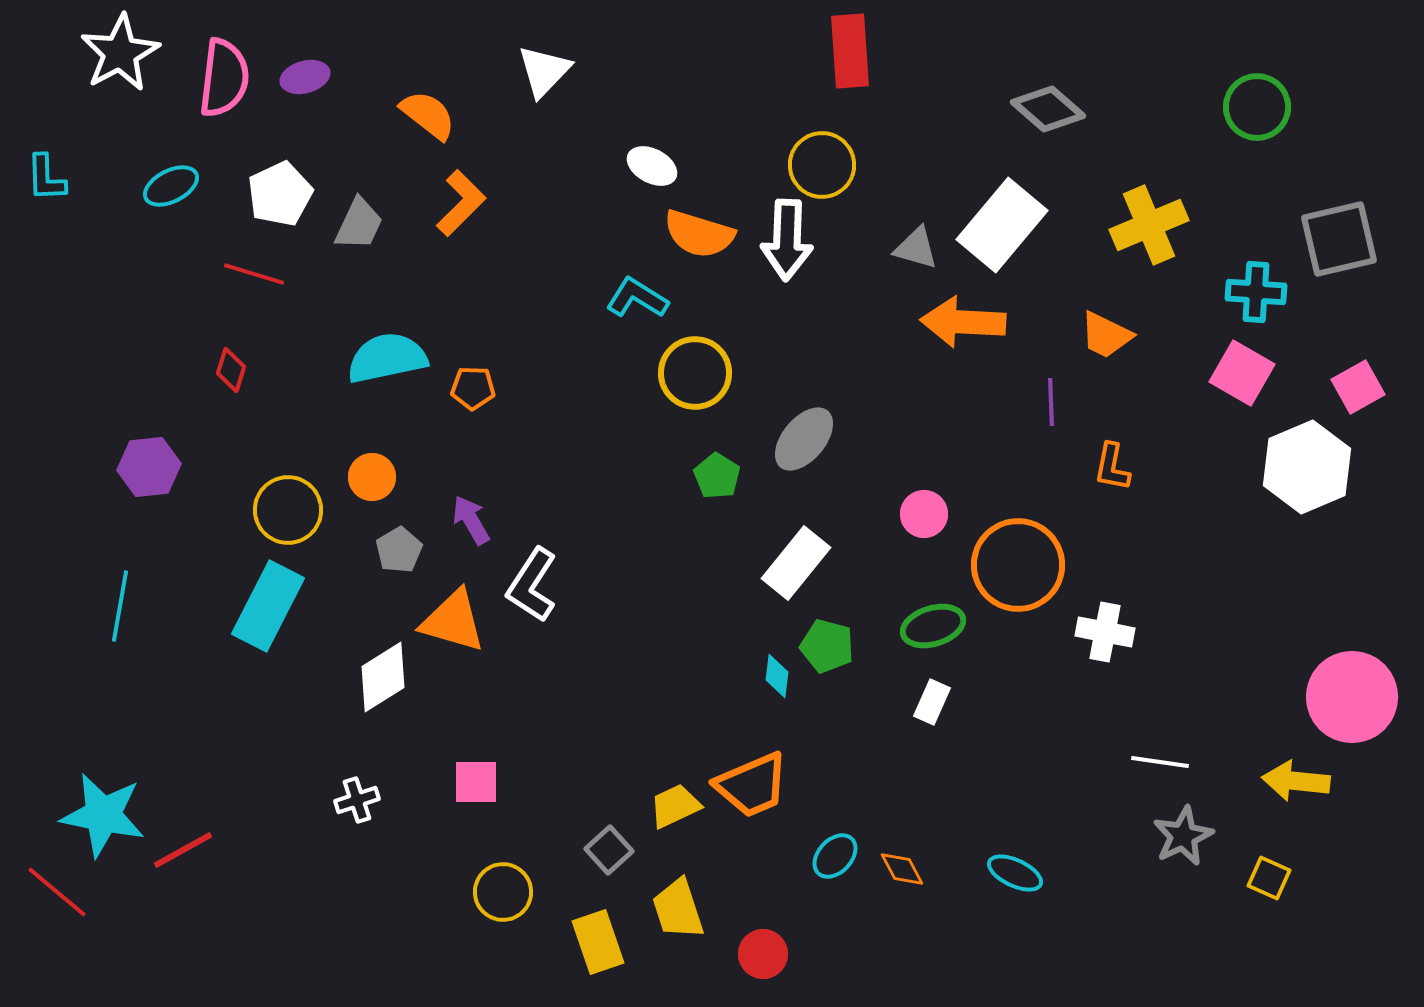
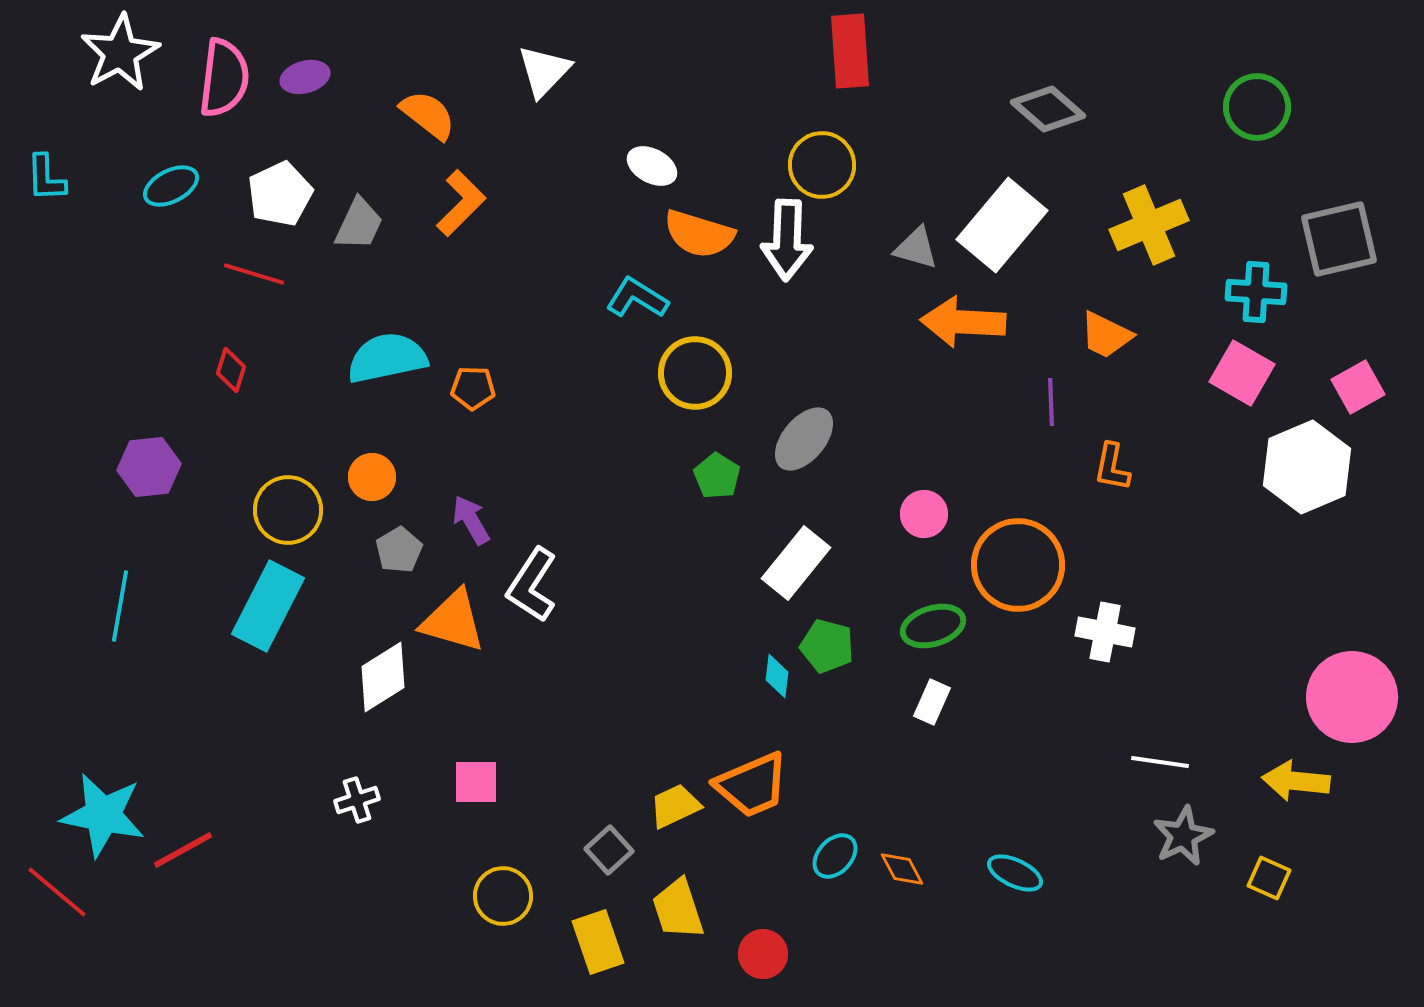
yellow circle at (503, 892): moved 4 px down
